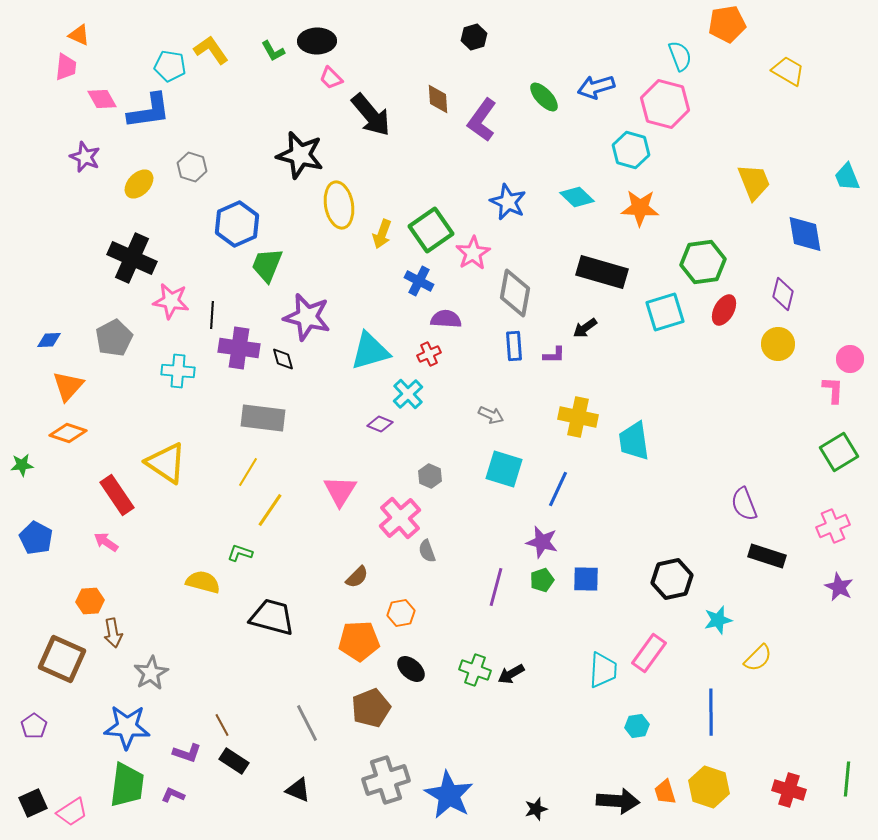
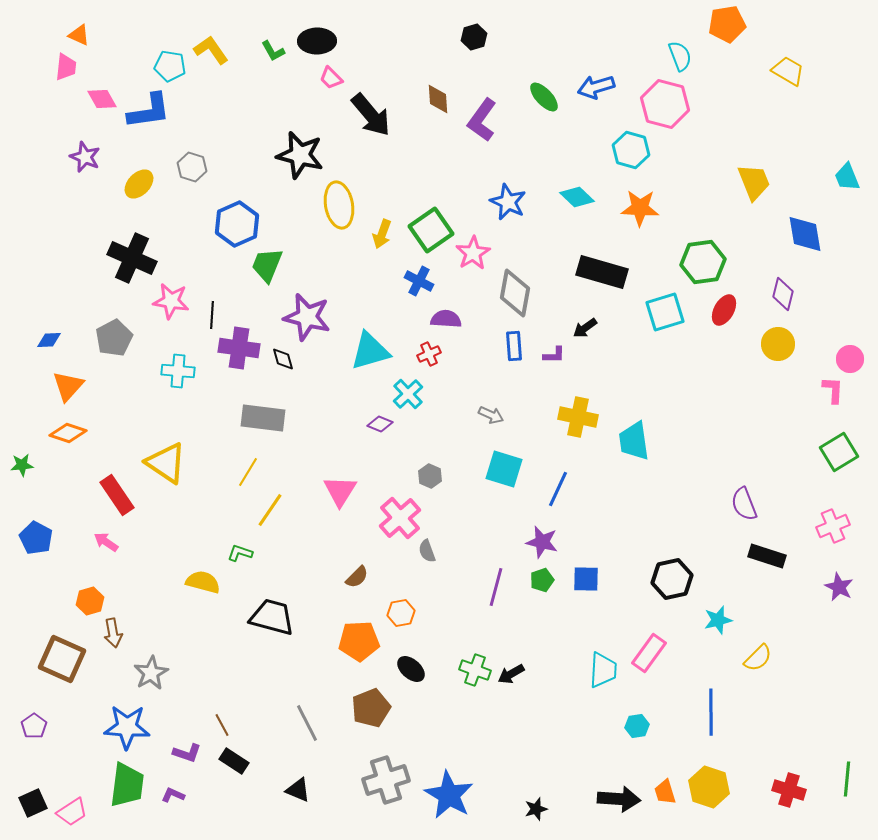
orange hexagon at (90, 601): rotated 12 degrees counterclockwise
black arrow at (618, 801): moved 1 px right, 2 px up
